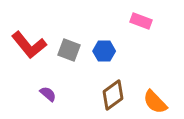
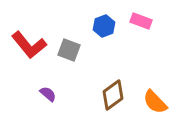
blue hexagon: moved 25 px up; rotated 20 degrees counterclockwise
